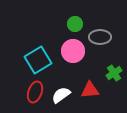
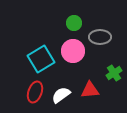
green circle: moved 1 px left, 1 px up
cyan square: moved 3 px right, 1 px up
